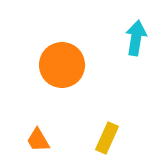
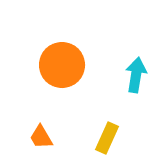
cyan arrow: moved 37 px down
orange trapezoid: moved 3 px right, 3 px up
